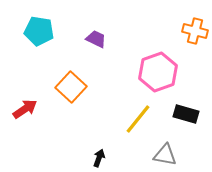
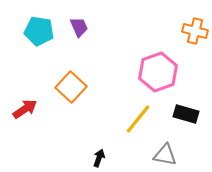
purple trapezoid: moved 17 px left, 12 px up; rotated 40 degrees clockwise
